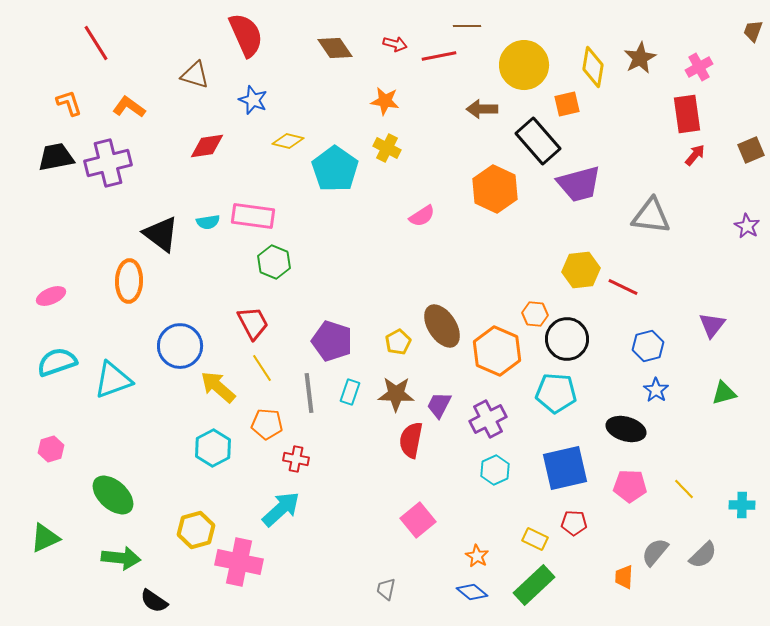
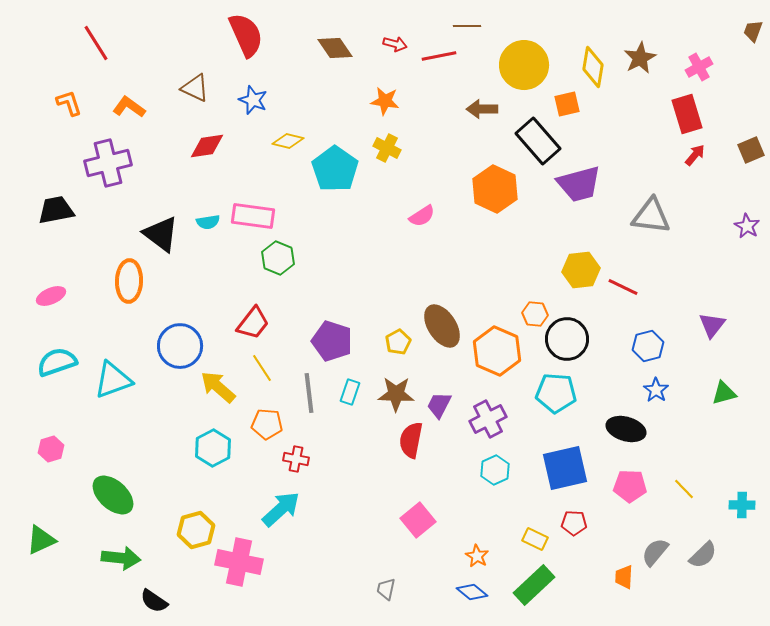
brown triangle at (195, 75): moved 13 px down; rotated 8 degrees clockwise
red rectangle at (687, 114): rotated 9 degrees counterclockwise
black trapezoid at (56, 157): moved 53 px down
green hexagon at (274, 262): moved 4 px right, 4 px up
red trapezoid at (253, 323): rotated 66 degrees clockwise
green triangle at (45, 538): moved 4 px left, 2 px down
